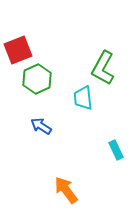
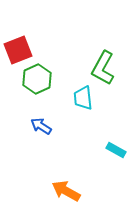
cyan rectangle: rotated 36 degrees counterclockwise
orange arrow: moved 1 px down; rotated 24 degrees counterclockwise
